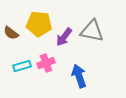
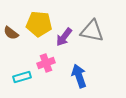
cyan rectangle: moved 11 px down
